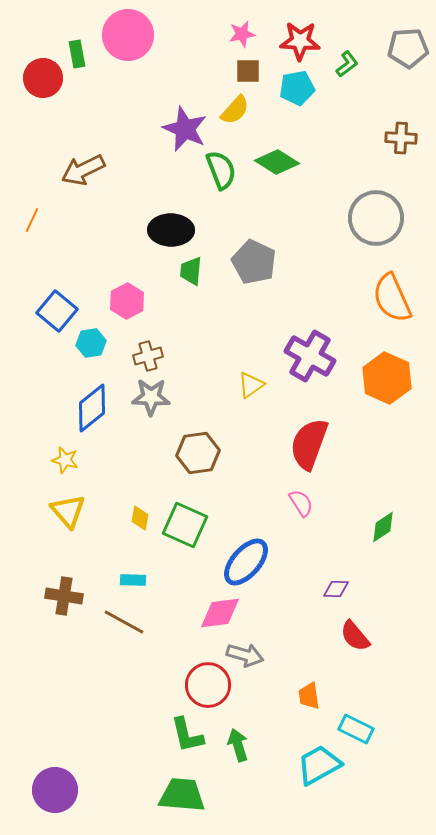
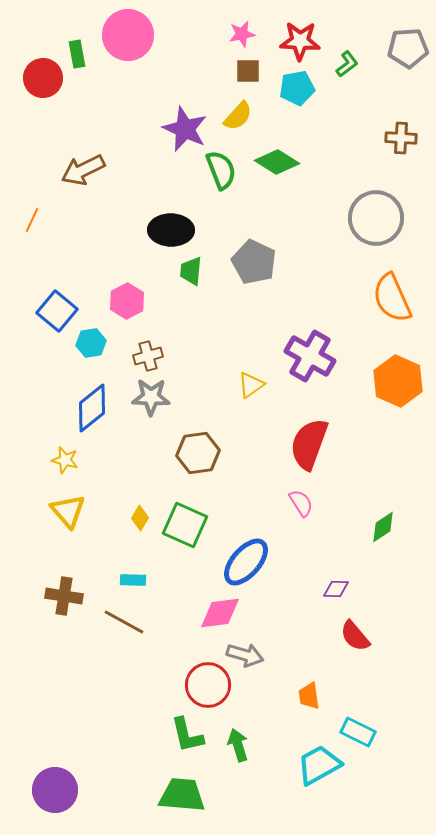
yellow semicircle at (235, 110): moved 3 px right, 6 px down
orange hexagon at (387, 378): moved 11 px right, 3 px down
yellow diamond at (140, 518): rotated 20 degrees clockwise
cyan rectangle at (356, 729): moved 2 px right, 3 px down
